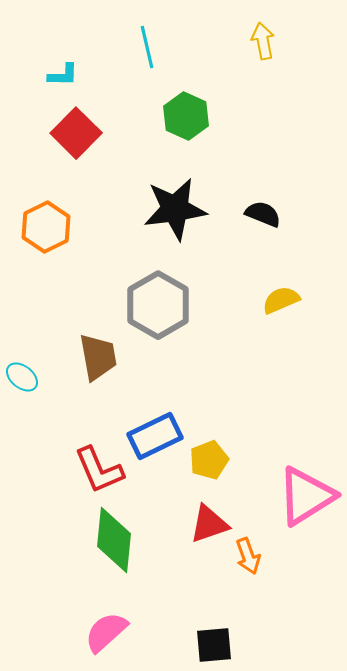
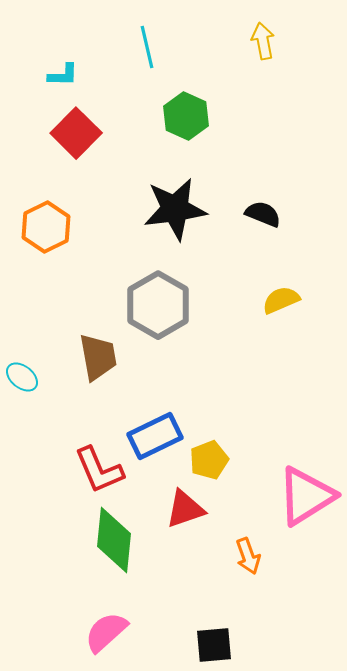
red triangle: moved 24 px left, 15 px up
